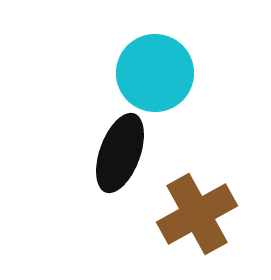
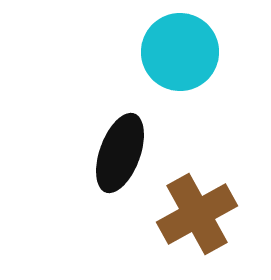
cyan circle: moved 25 px right, 21 px up
